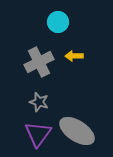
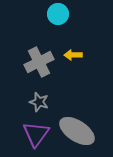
cyan circle: moved 8 px up
yellow arrow: moved 1 px left, 1 px up
purple triangle: moved 2 px left
